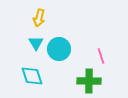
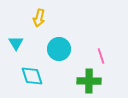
cyan triangle: moved 20 px left
